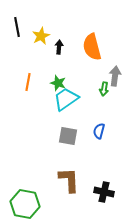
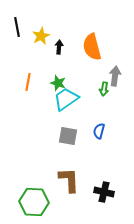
green hexagon: moved 9 px right, 2 px up; rotated 8 degrees counterclockwise
